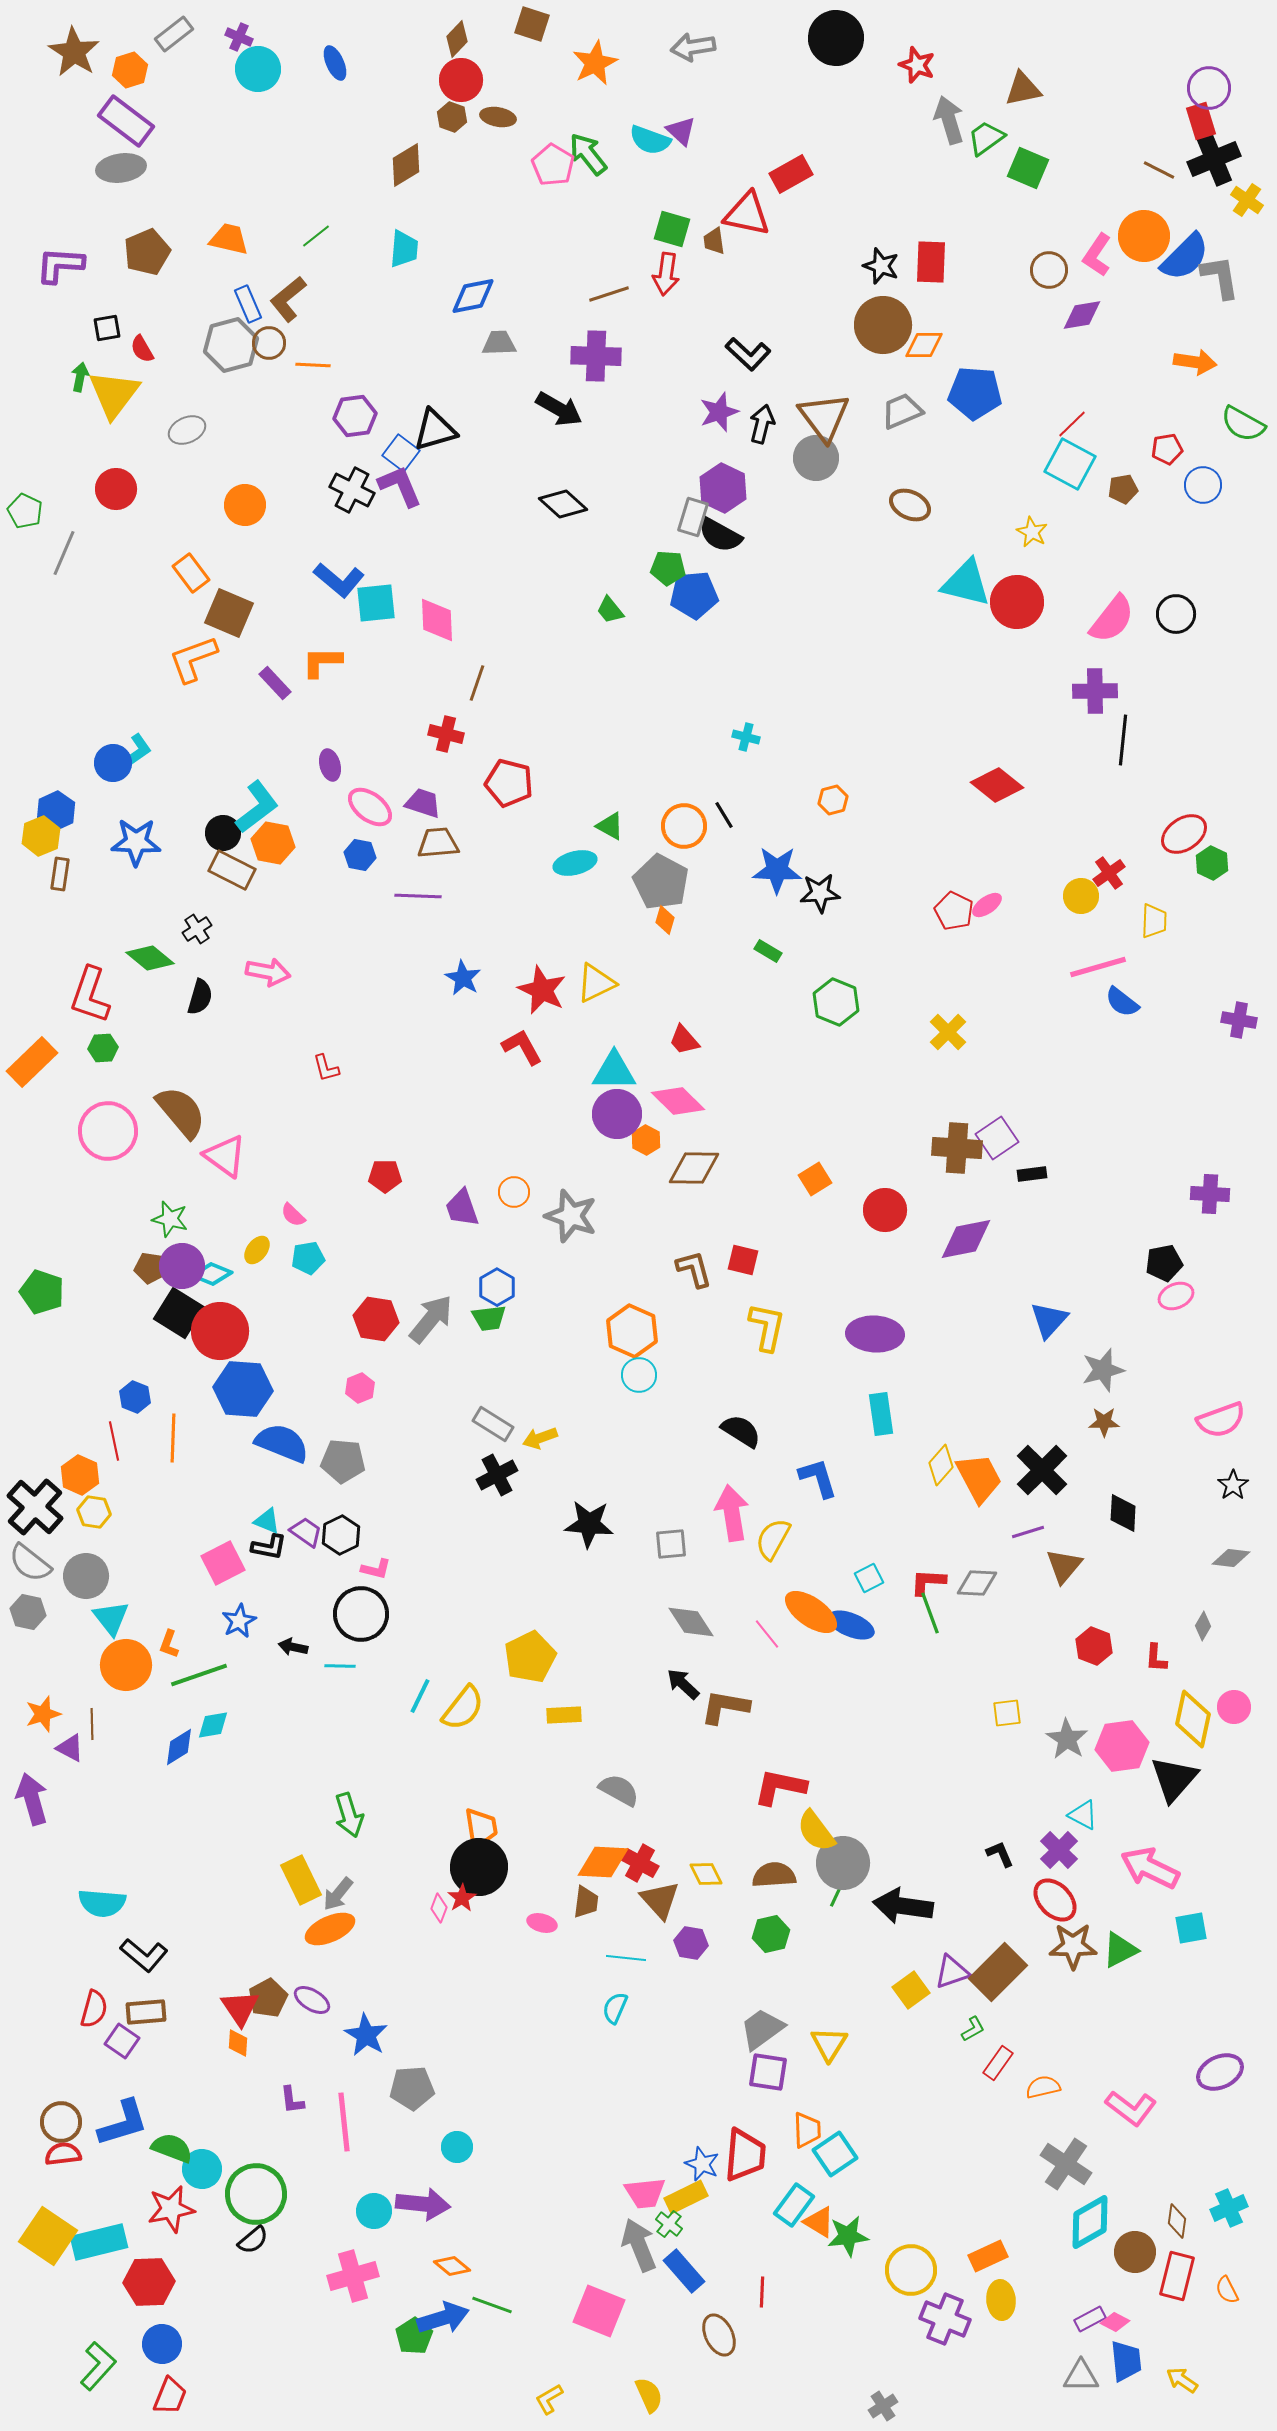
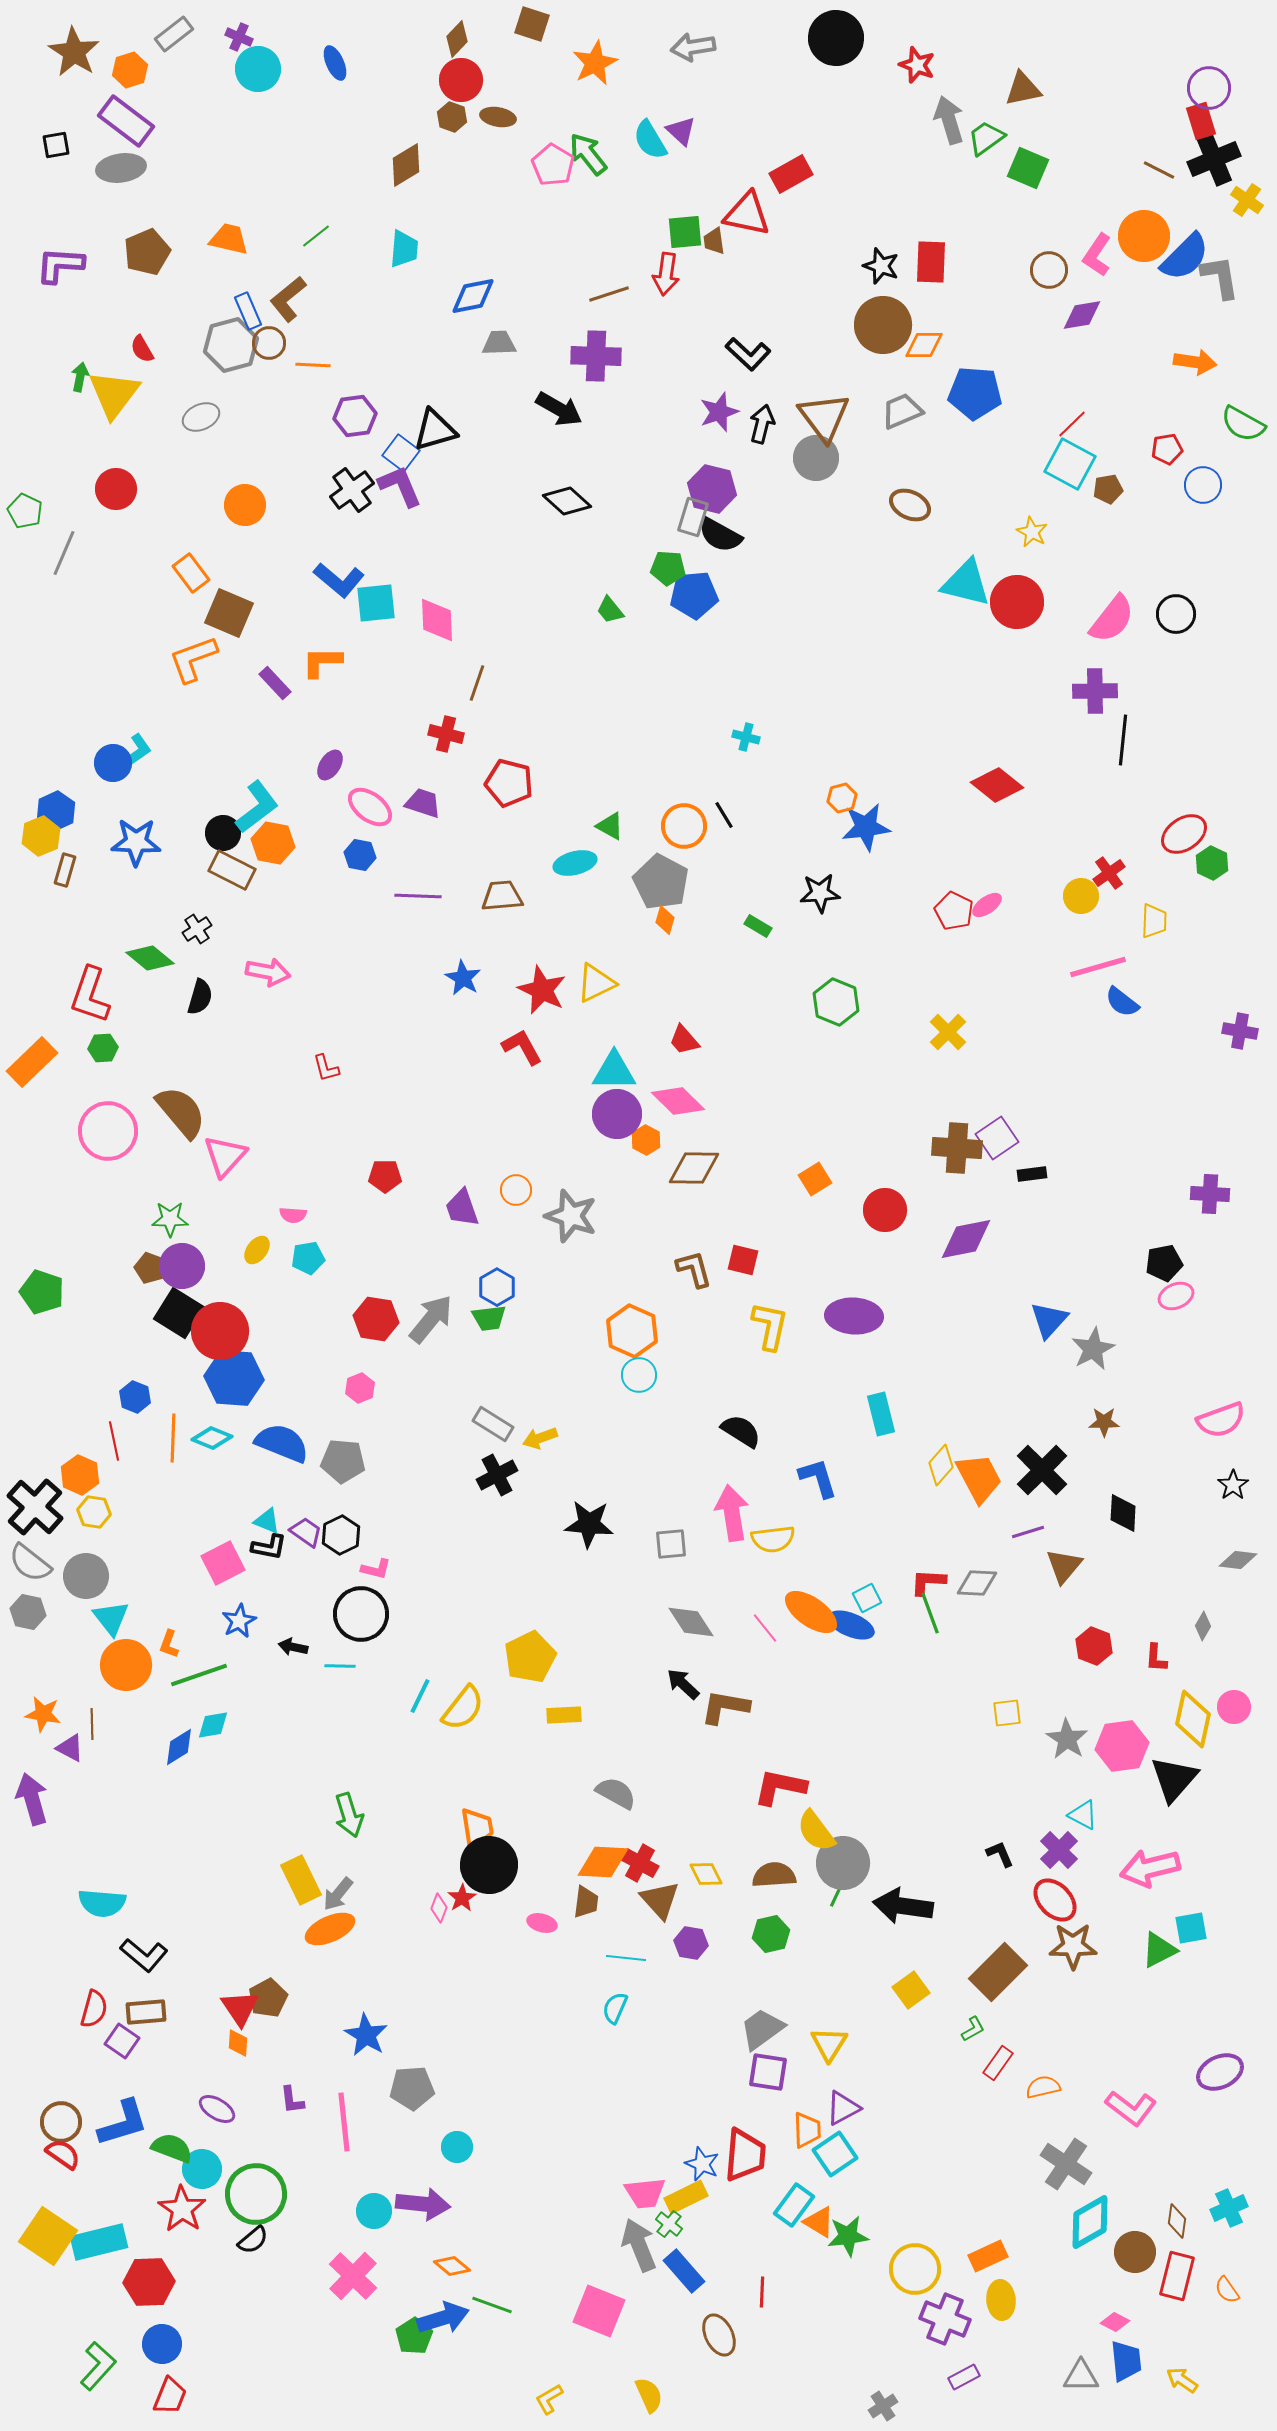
cyan semicircle at (650, 140): rotated 39 degrees clockwise
green square at (672, 229): moved 13 px right, 3 px down; rotated 21 degrees counterclockwise
blue rectangle at (248, 304): moved 7 px down
black square at (107, 328): moved 51 px left, 183 px up
gray ellipse at (187, 430): moved 14 px right, 13 px up
purple hexagon at (723, 488): moved 11 px left, 1 px down; rotated 12 degrees counterclockwise
brown pentagon at (1123, 489): moved 15 px left
black cross at (352, 490): rotated 27 degrees clockwise
black diamond at (563, 504): moved 4 px right, 3 px up
purple ellipse at (330, 765): rotated 48 degrees clockwise
orange hexagon at (833, 800): moved 9 px right, 2 px up
brown trapezoid at (438, 843): moved 64 px right, 53 px down
blue star at (777, 870): moved 89 px right, 43 px up; rotated 9 degrees counterclockwise
brown rectangle at (60, 874): moved 5 px right, 4 px up; rotated 8 degrees clockwise
green rectangle at (768, 951): moved 10 px left, 25 px up
purple cross at (1239, 1020): moved 1 px right, 11 px down
pink triangle at (225, 1156): rotated 36 degrees clockwise
orange circle at (514, 1192): moved 2 px right, 2 px up
pink semicircle at (293, 1215): rotated 40 degrees counterclockwise
green star at (170, 1219): rotated 15 degrees counterclockwise
brown pentagon at (150, 1268): rotated 12 degrees clockwise
cyan diamond at (212, 1274): moved 164 px down
yellow L-shape at (767, 1327): moved 3 px right, 1 px up
purple ellipse at (875, 1334): moved 21 px left, 18 px up
gray star at (1103, 1370): moved 10 px left, 21 px up; rotated 12 degrees counterclockwise
blue hexagon at (243, 1389): moved 9 px left, 11 px up
cyan rectangle at (881, 1414): rotated 6 degrees counterclockwise
yellow semicircle at (773, 1539): rotated 126 degrees counterclockwise
gray diamond at (1231, 1558): moved 7 px right, 2 px down
cyan square at (869, 1578): moved 2 px left, 20 px down
pink line at (767, 1634): moved 2 px left, 6 px up
orange star at (43, 1714): rotated 27 degrees clockwise
gray semicircle at (619, 1790): moved 3 px left, 3 px down
orange trapezoid at (481, 1828): moved 4 px left
black circle at (479, 1867): moved 10 px right, 2 px up
pink arrow at (1150, 1868): rotated 40 degrees counterclockwise
green triangle at (1120, 1950): moved 39 px right
purple triangle at (952, 1972): moved 109 px left, 136 px down; rotated 9 degrees counterclockwise
purple ellipse at (312, 2000): moved 95 px left, 109 px down
red semicircle at (63, 2154): rotated 42 degrees clockwise
red star at (171, 2209): moved 11 px right; rotated 27 degrees counterclockwise
yellow circle at (911, 2270): moved 4 px right, 1 px up
pink cross at (353, 2276): rotated 30 degrees counterclockwise
orange semicircle at (1227, 2290): rotated 8 degrees counterclockwise
purple rectangle at (1090, 2319): moved 126 px left, 58 px down
